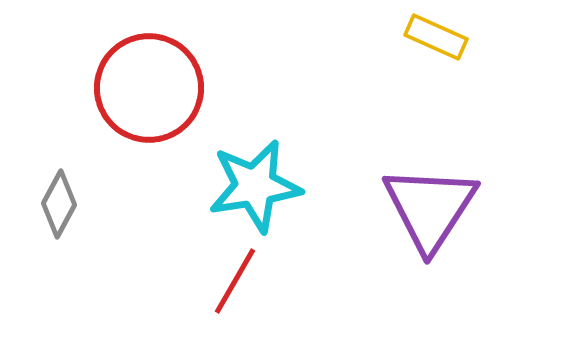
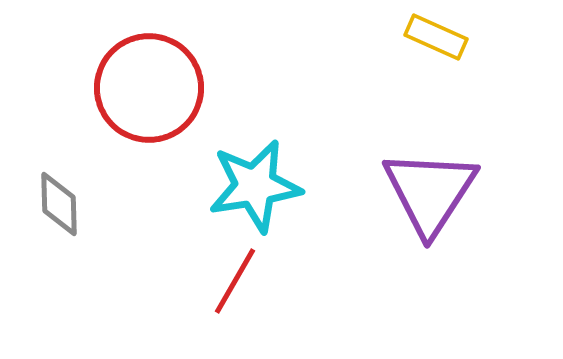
gray diamond: rotated 30 degrees counterclockwise
purple triangle: moved 16 px up
